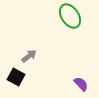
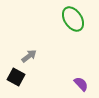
green ellipse: moved 3 px right, 3 px down
